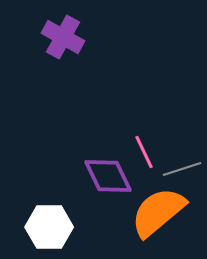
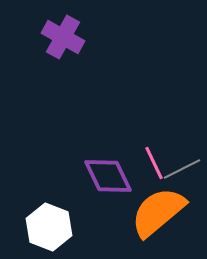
pink line: moved 10 px right, 11 px down
gray line: rotated 9 degrees counterclockwise
white hexagon: rotated 21 degrees clockwise
